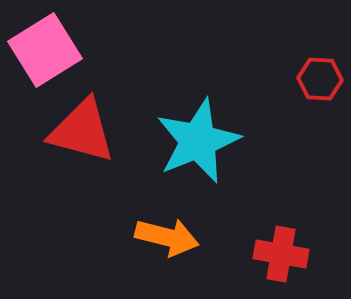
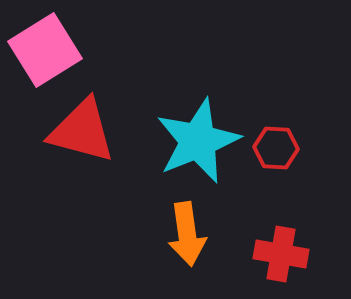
red hexagon: moved 44 px left, 69 px down
orange arrow: moved 20 px right, 3 px up; rotated 68 degrees clockwise
